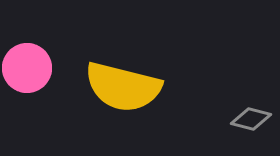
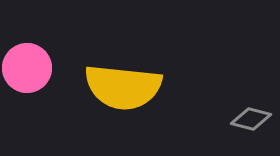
yellow semicircle: rotated 8 degrees counterclockwise
